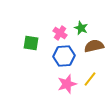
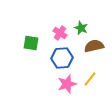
blue hexagon: moved 2 px left, 2 px down
